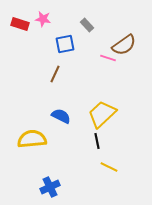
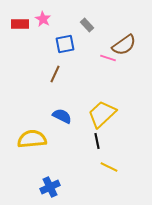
pink star: rotated 21 degrees clockwise
red rectangle: rotated 18 degrees counterclockwise
blue semicircle: moved 1 px right
